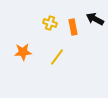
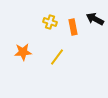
yellow cross: moved 1 px up
